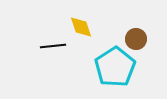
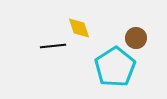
yellow diamond: moved 2 px left, 1 px down
brown circle: moved 1 px up
